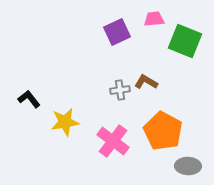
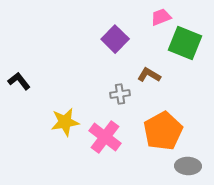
pink trapezoid: moved 7 px right, 2 px up; rotated 15 degrees counterclockwise
purple square: moved 2 px left, 7 px down; rotated 20 degrees counterclockwise
green square: moved 2 px down
brown L-shape: moved 3 px right, 7 px up
gray cross: moved 4 px down
black L-shape: moved 10 px left, 18 px up
orange pentagon: rotated 15 degrees clockwise
pink cross: moved 8 px left, 4 px up
